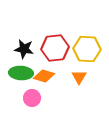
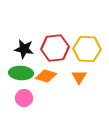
orange diamond: moved 2 px right
pink circle: moved 8 px left
